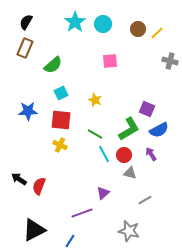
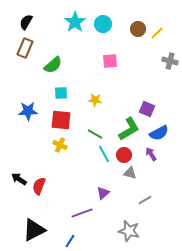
cyan square: rotated 24 degrees clockwise
yellow star: rotated 16 degrees counterclockwise
blue semicircle: moved 3 px down
